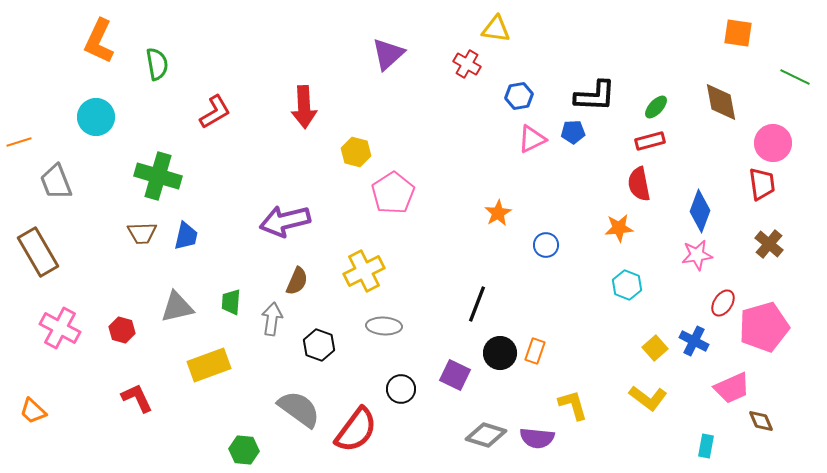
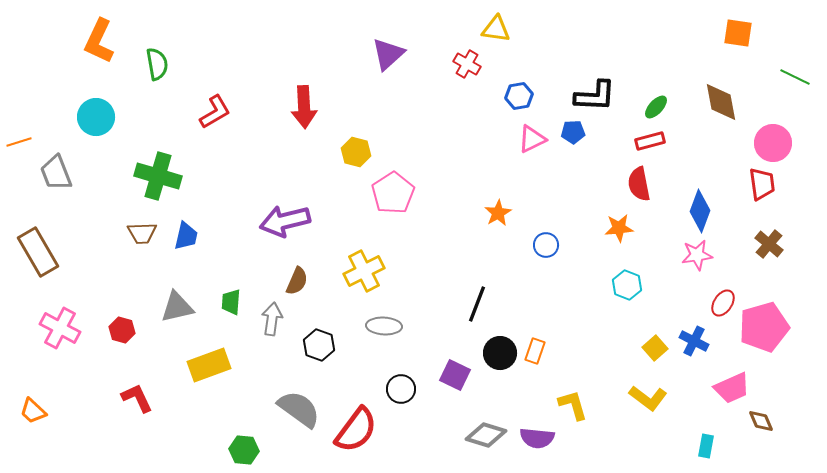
gray trapezoid at (56, 182): moved 9 px up
